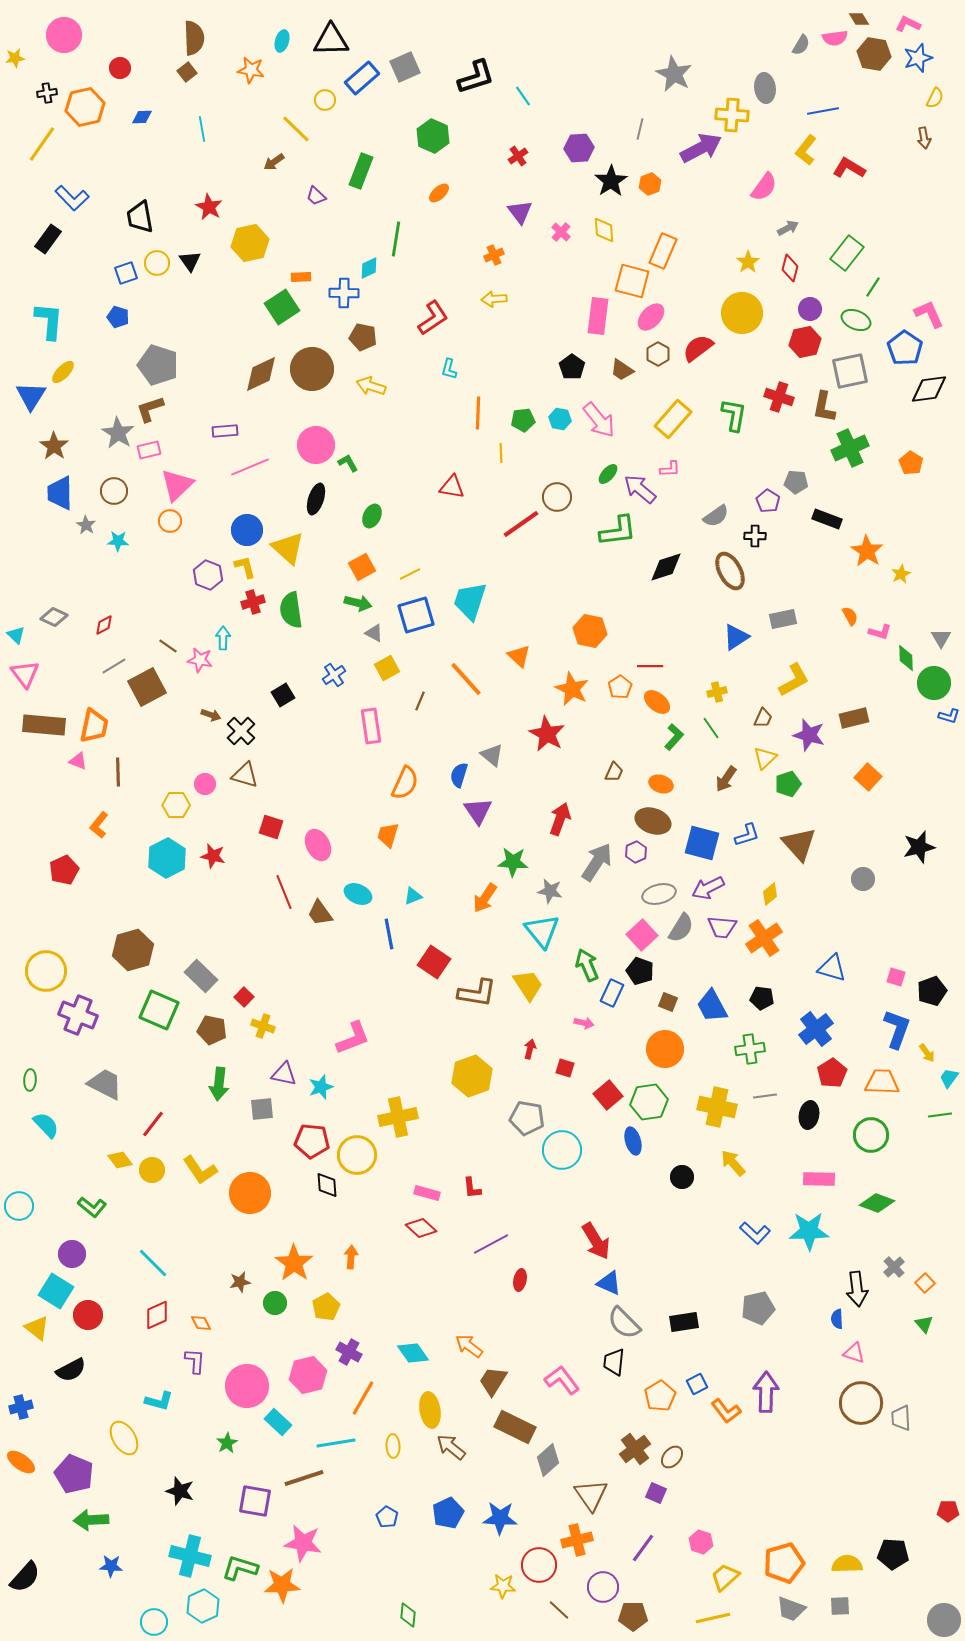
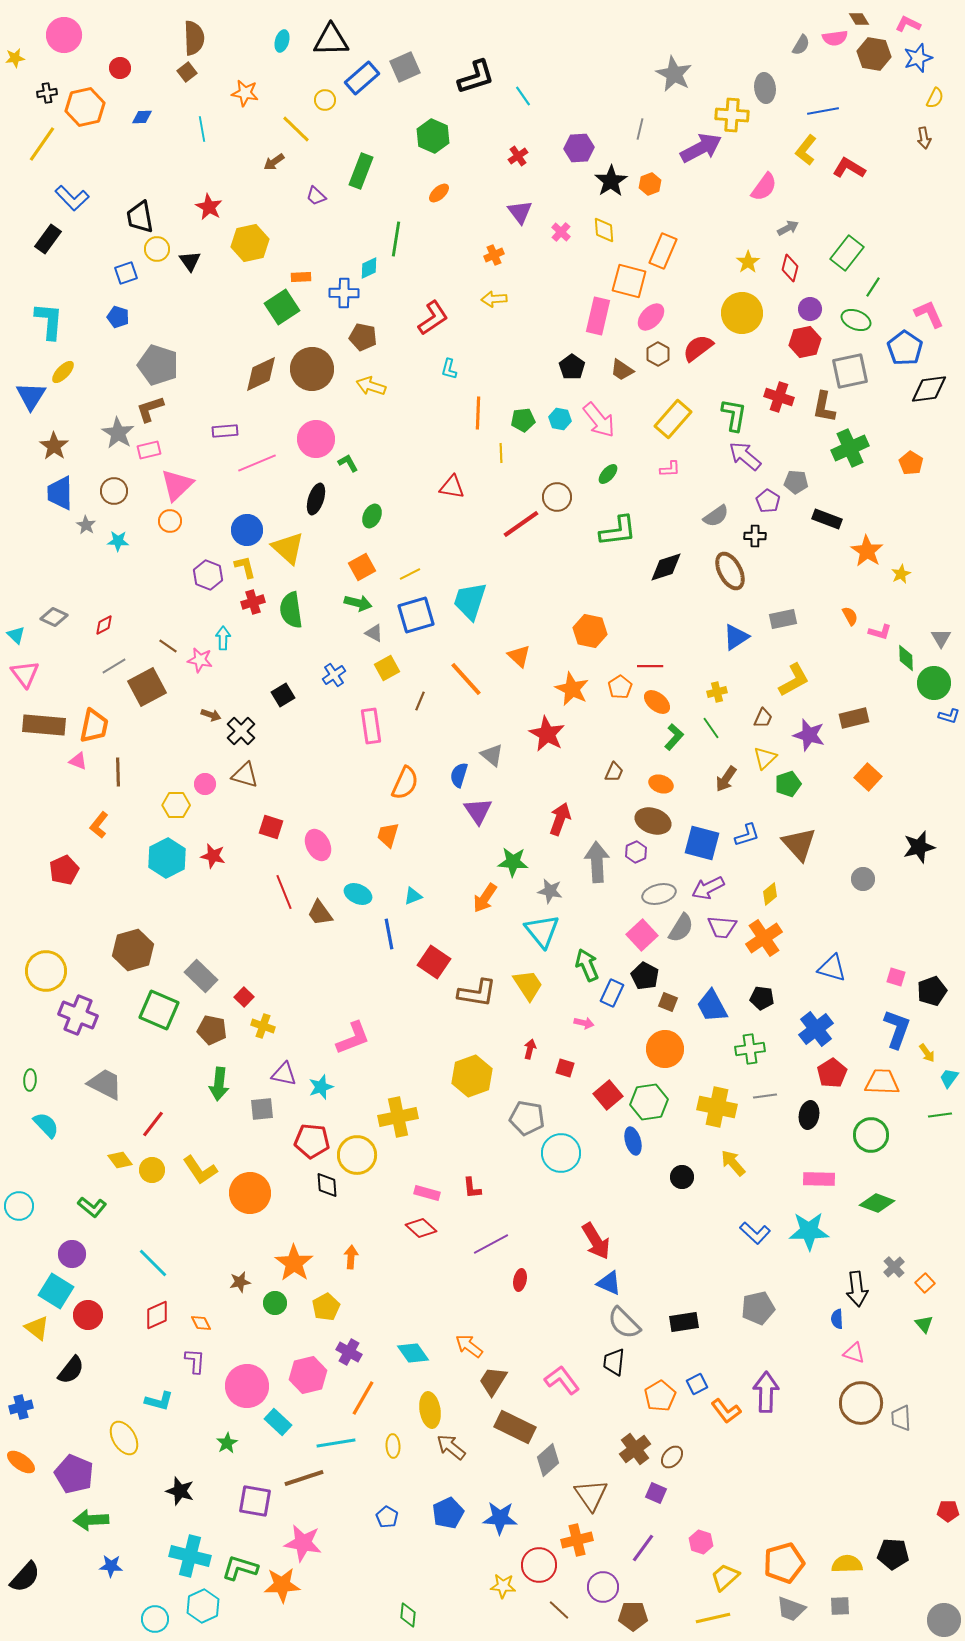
orange star at (251, 70): moved 6 px left, 23 px down
yellow circle at (157, 263): moved 14 px up
orange square at (632, 281): moved 3 px left
pink rectangle at (598, 316): rotated 6 degrees clockwise
pink circle at (316, 445): moved 6 px up
pink line at (250, 467): moved 7 px right, 4 px up
purple arrow at (640, 489): moved 105 px right, 33 px up
gray arrow at (597, 862): rotated 36 degrees counterclockwise
black pentagon at (640, 971): moved 5 px right, 5 px down; rotated 8 degrees clockwise
cyan circle at (562, 1150): moved 1 px left, 3 px down
black semicircle at (71, 1370): rotated 24 degrees counterclockwise
cyan circle at (154, 1622): moved 1 px right, 3 px up
